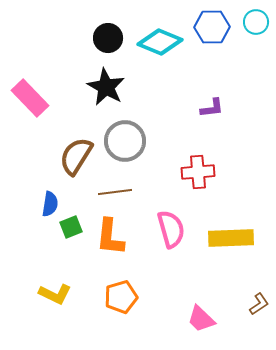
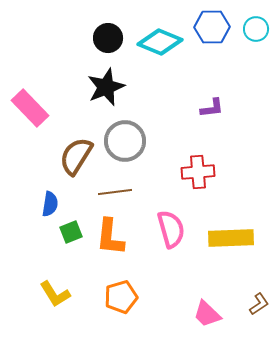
cyan circle: moved 7 px down
black star: rotated 21 degrees clockwise
pink rectangle: moved 10 px down
green square: moved 5 px down
yellow L-shape: rotated 32 degrees clockwise
pink trapezoid: moved 6 px right, 5 px up
